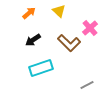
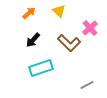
black arrow: rotated 14 degrees counterclockwise
